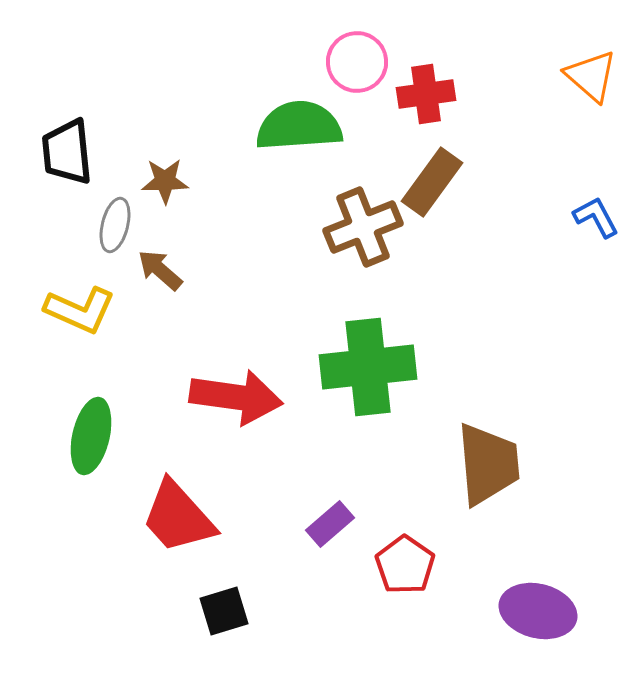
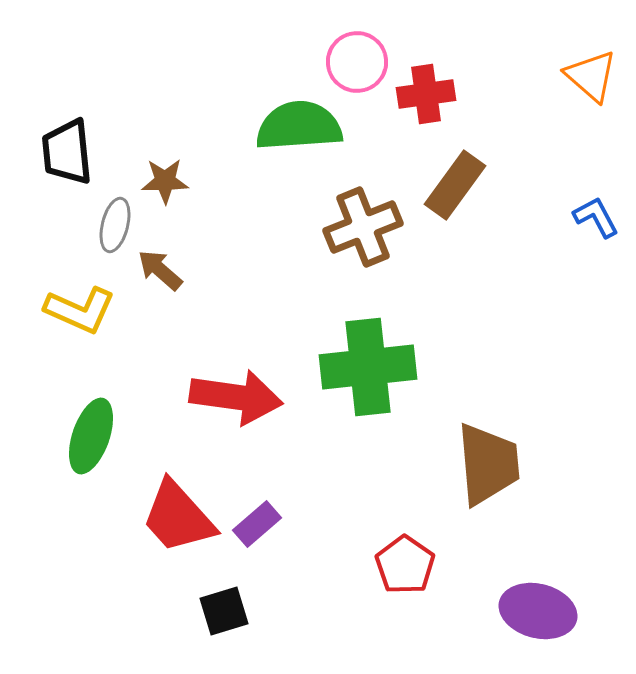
brown rectangle: moved 23 px right, 3 px down
green ellipse: rotated 6 degrees clockwise
purple rectangle: moved 73 px left
